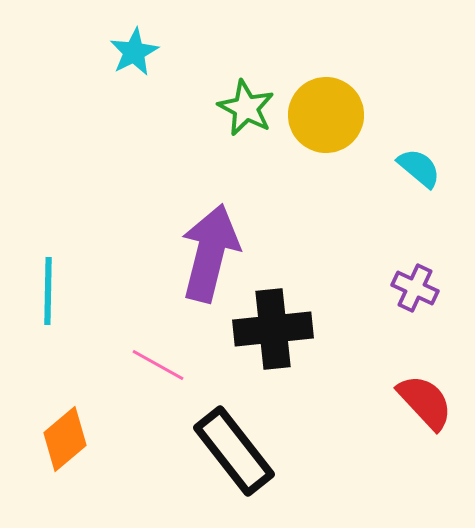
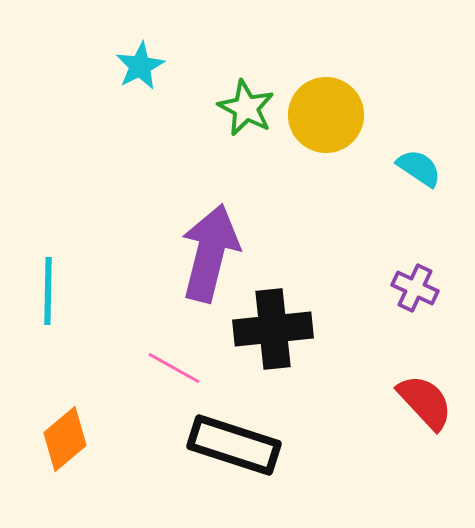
cyan star: moved 6 px right, 14 px down
cyan semicircle: rotated 6 degrees counterclockwise
pink line: moved 16 px right, 3 px down
black rectangle: moved 6 px up; rotated 34 degrees counterclockwise
